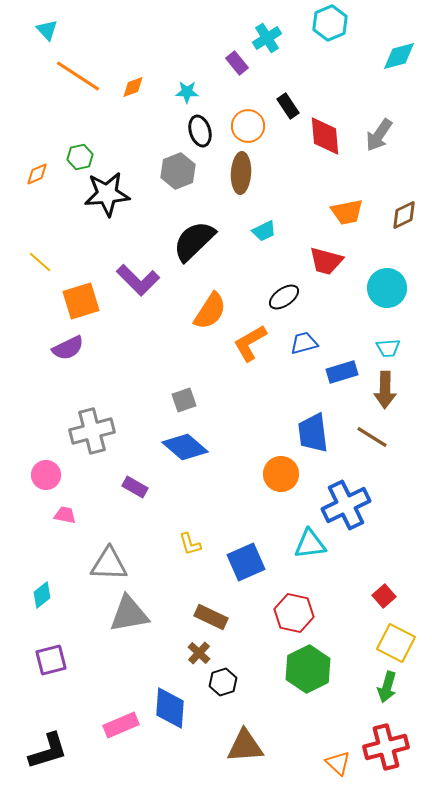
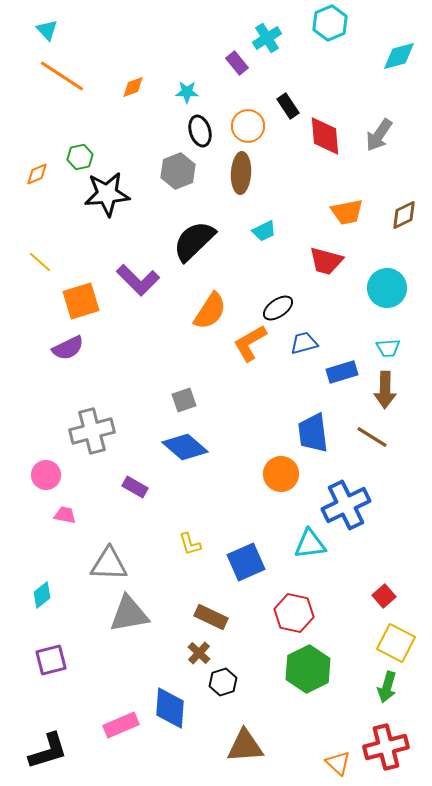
orange line at (78, 76): moved 16 px left
black ellipse at (284, 297): moved 6 px left, 11 px down
